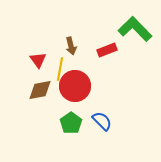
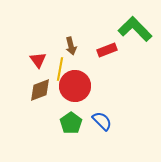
brown diamond: rotated 10 degrees counterclockwise
